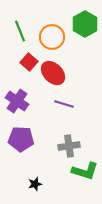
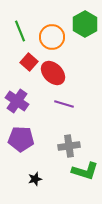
black star: moved 5 px up
